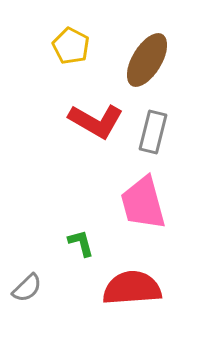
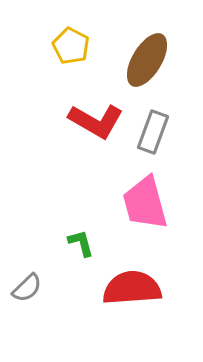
gray rectangle: rotated 6 degrees clockwise
pink trapezoid: moved 2 px right
